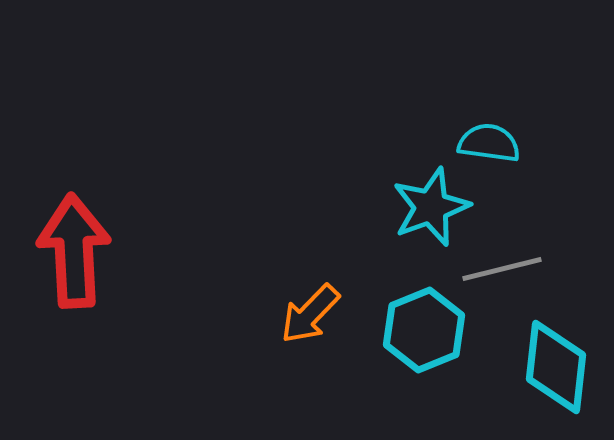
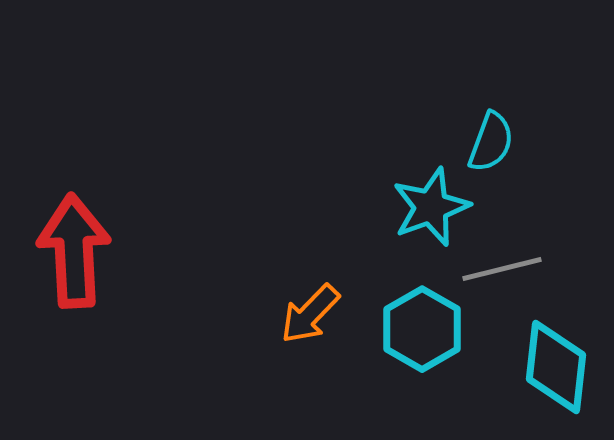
cyan semicircle: moved 2 px right, 1 px up; rotated 102 degrees clockwise
cyan hexagon: moved 2 px left, 1 px up; rotated 8 degrees counterclockwise
